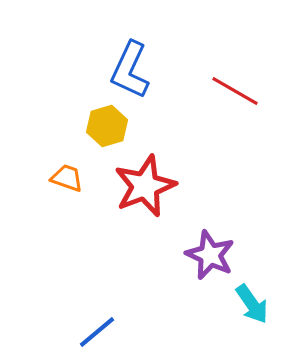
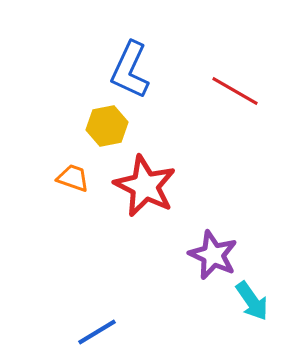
yellow hexagon: rotated 6 degrees clockwise
orange trapezoid: moved 6 px right
red star: rotated 24 degrees counterclockwise
purple star: moved 3 px right
cyan arrow: moved 3 px up
blue line: rotated 9 degrees clockwise
